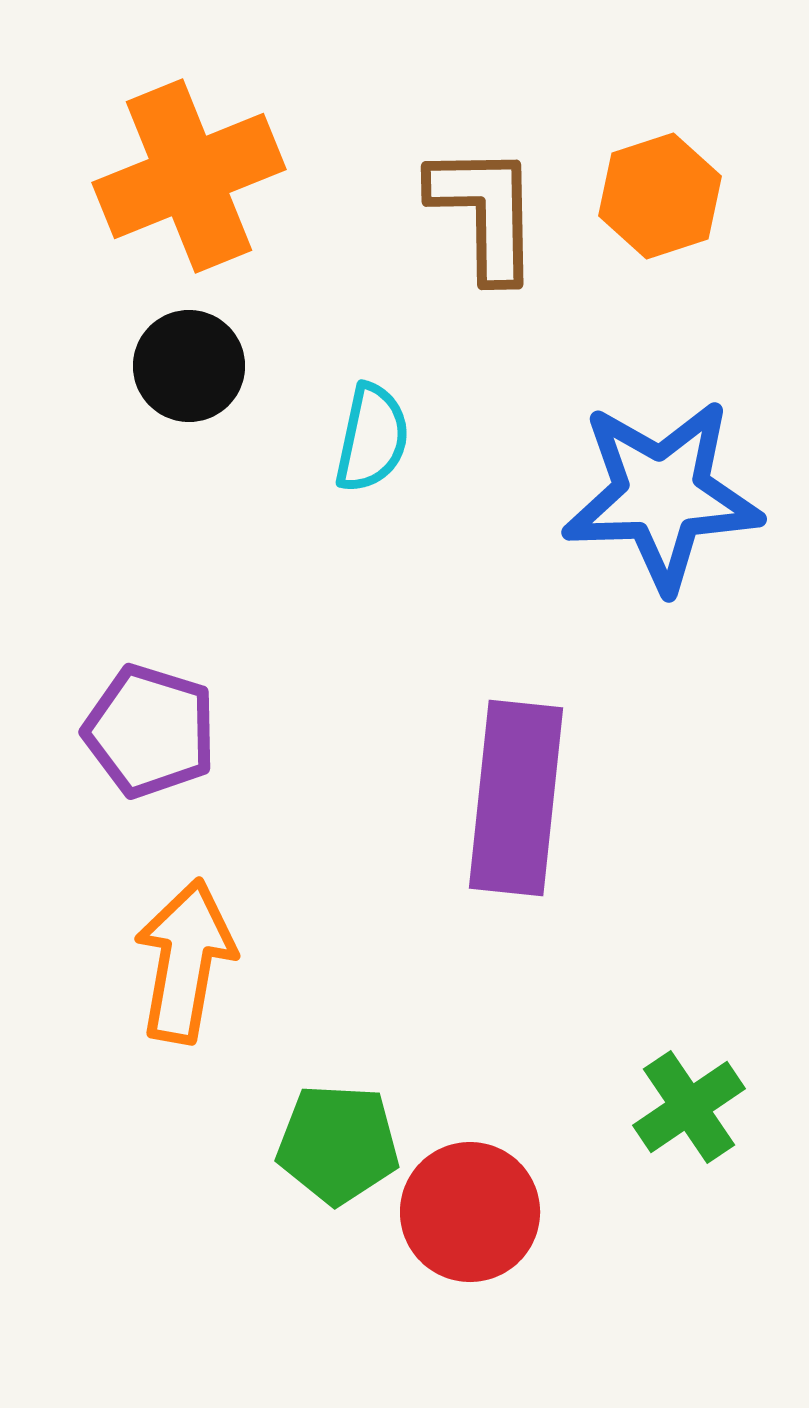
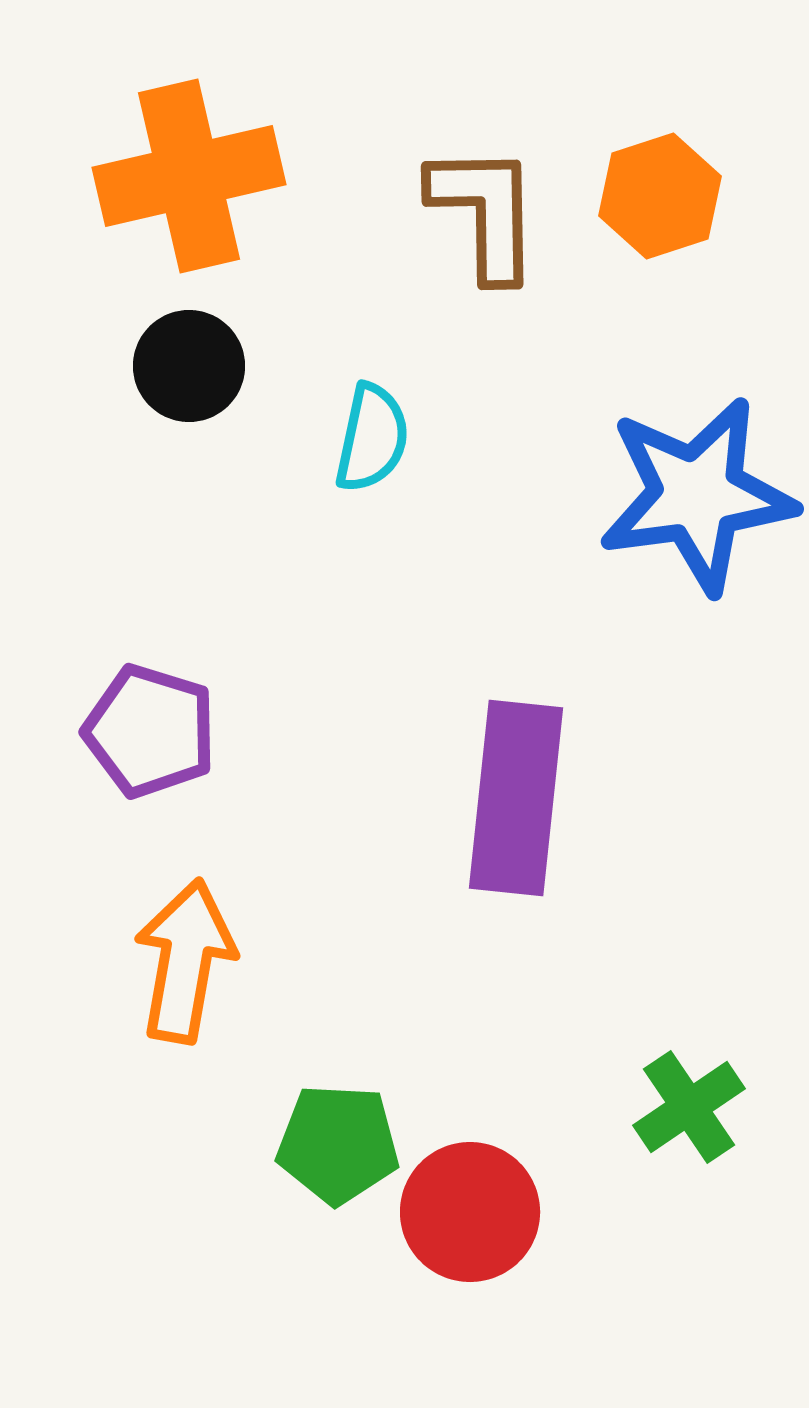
orange cross: rotated 9 degrees clockwise
blue star: moved 35 px right; rotated 6 degrees counterclockwise
